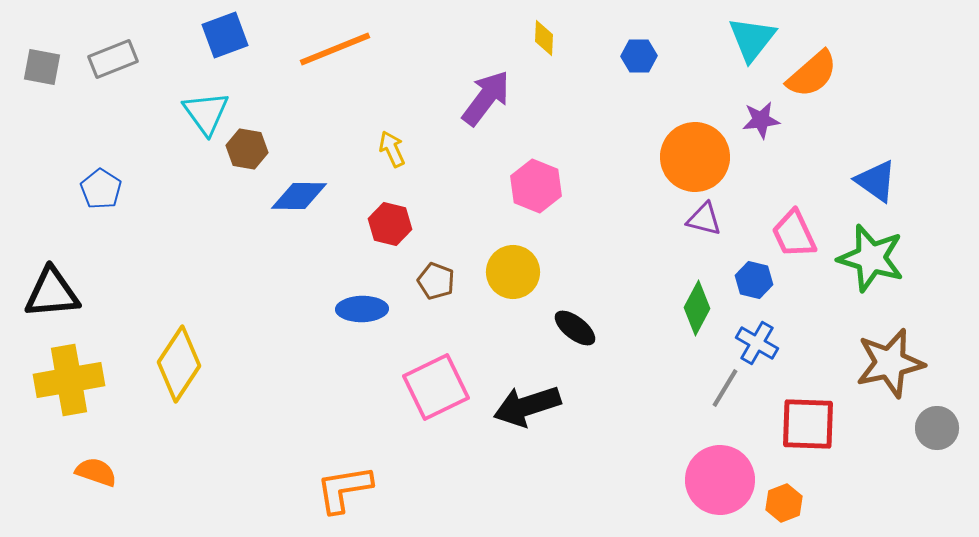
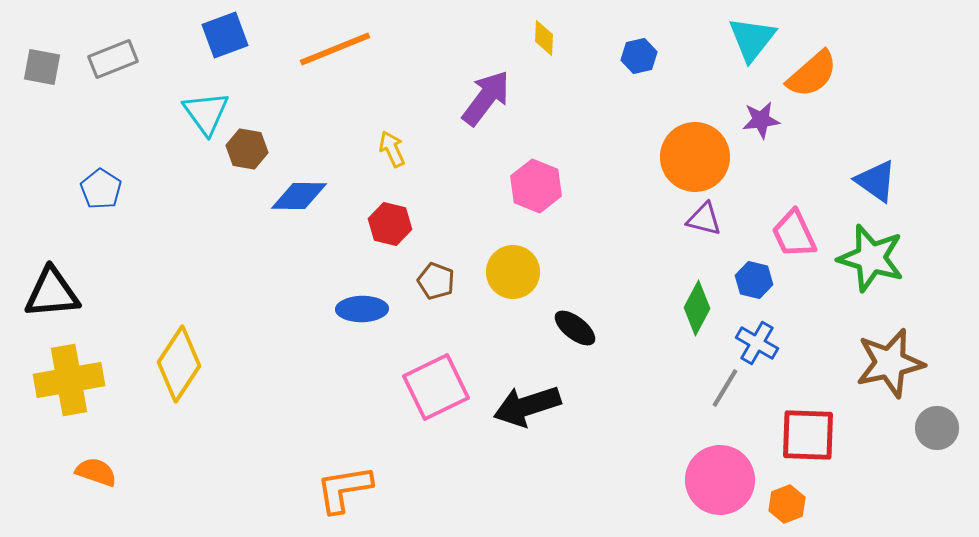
blue hexagon at (639, 56): rotated 12 degrees counterclockwise
red square at (808, 424): moved 11 px down
orange hexagon at (784, 503): moved 3 px right, 1 px down
